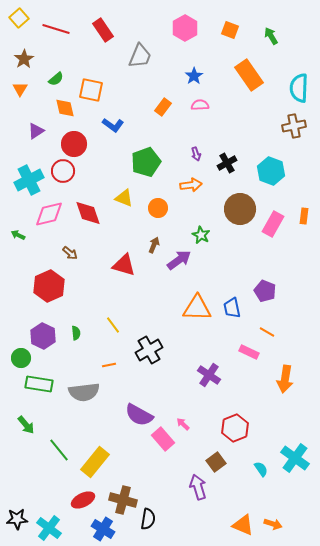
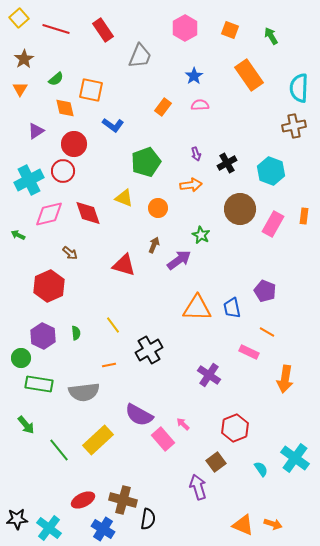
yellow rectangle at (95, 462): moved 3 px right, 22 px up; rotated 8 degrees clockwise
